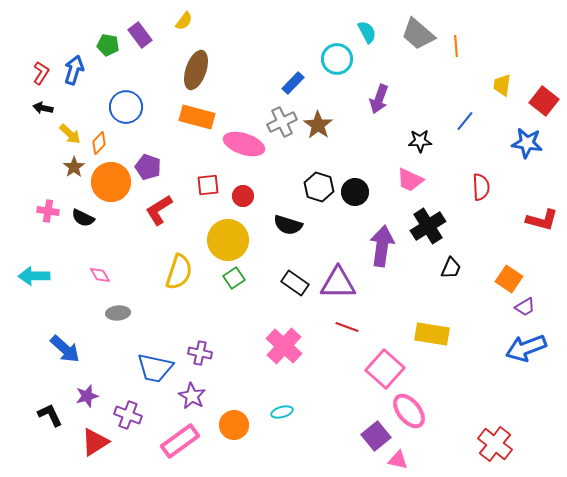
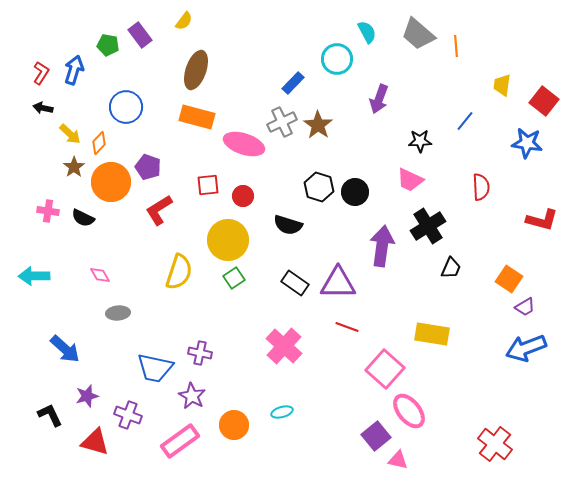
red triangle at (95, 442): rotated 48 degrees clockwise
